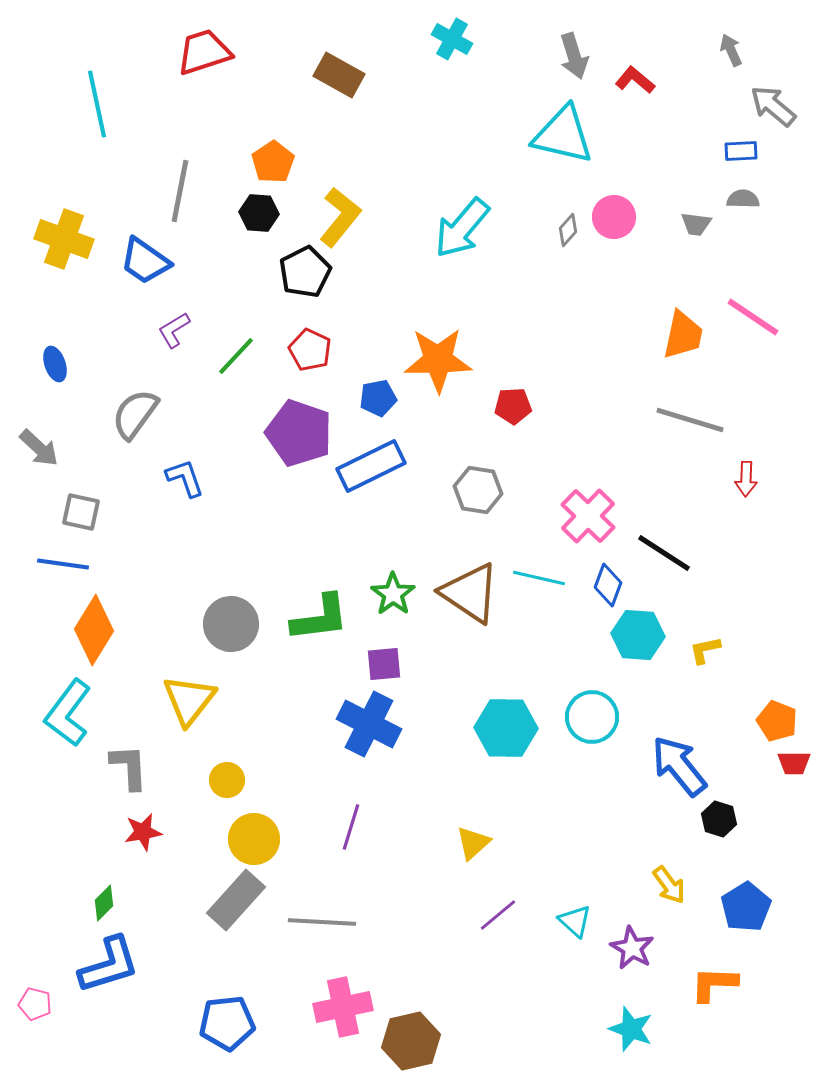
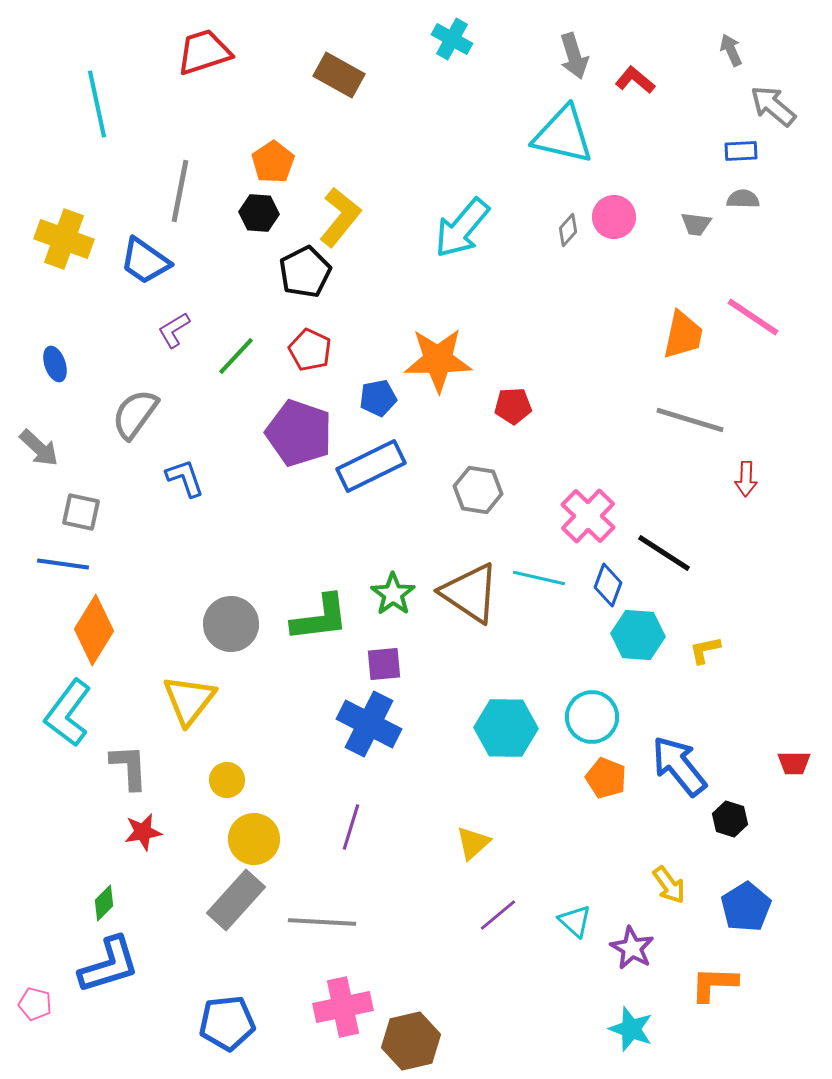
orange pentagon at (777, 721): moved 171 px left, 57 px down
black hexagon at (719, 819): moved 11 px right
